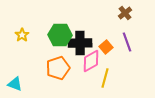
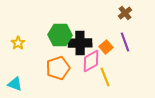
yellow star: moved 4 px left, 8 px down
purple line: moved 2 px left
yellow line: moved 1 px up; rotated 36 degrees counterclockwise
